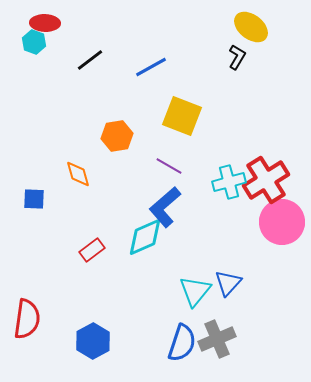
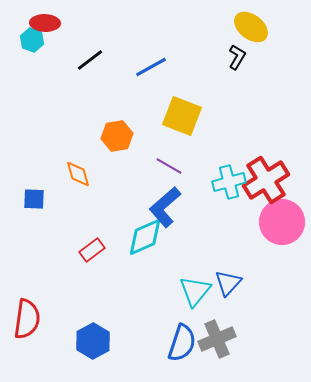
cyan hexagon: moved 2 px left, 2 px up
